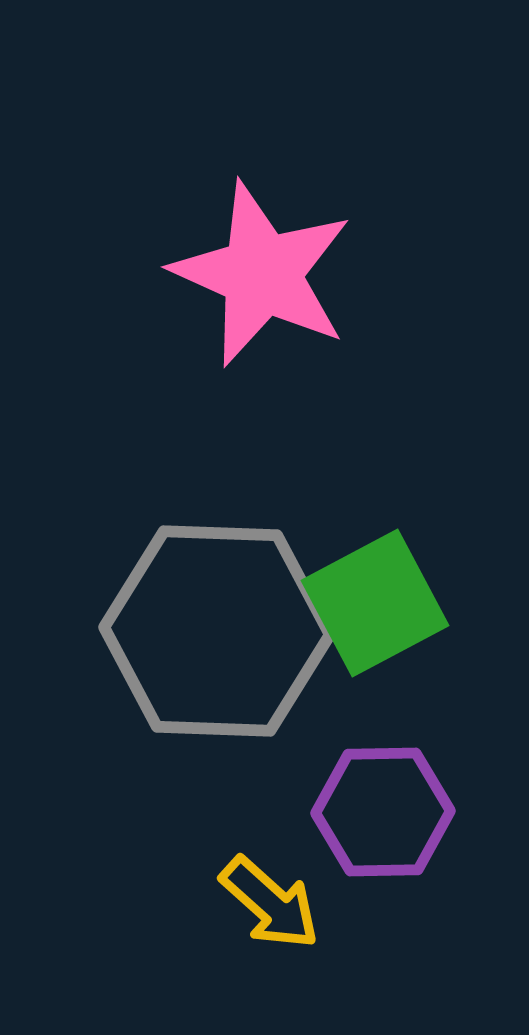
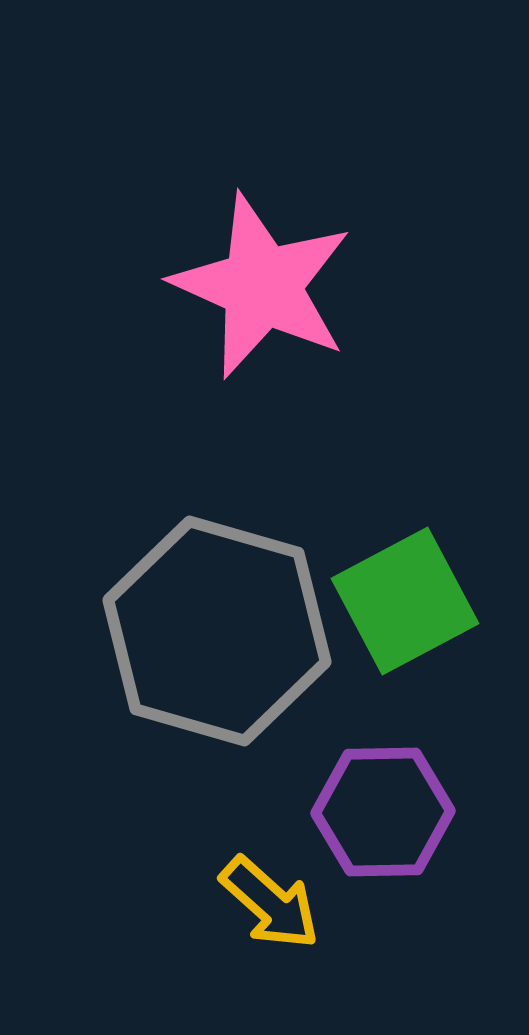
pink star: moved 12 px down
green square: moved 30 px right, 2 px up
gray hexagon: rotated 14 degrees clockwise
